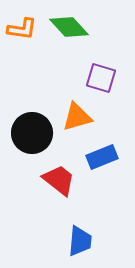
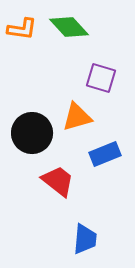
blue rectangle: moved 3 px right, 3 px up
red trapezoid: moved 1 px left, 1 px down
blue trapezoid: moved 5 px right, 2 px up
